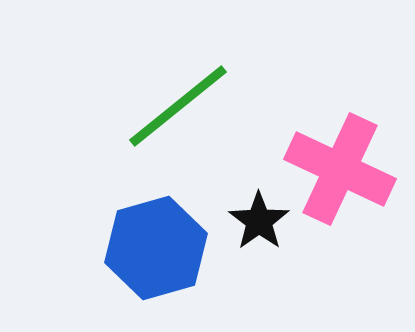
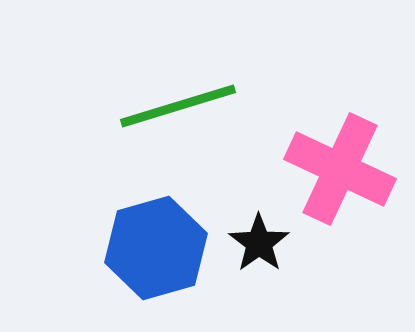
green line: rotated 22 degrees clockwise
black star: moved 22 px down
